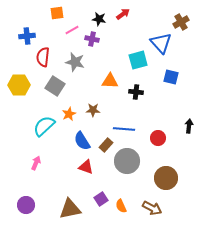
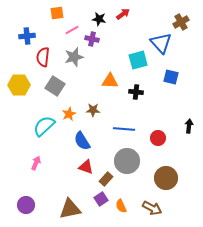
gray star: moved 1 px left, 5 px up; rotated 30 degrees counterclockwise
brown rectangle: moved 34 px down
